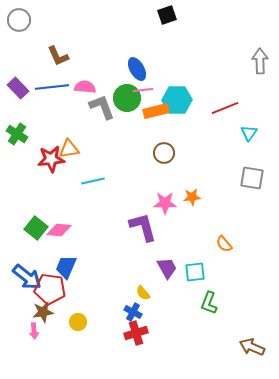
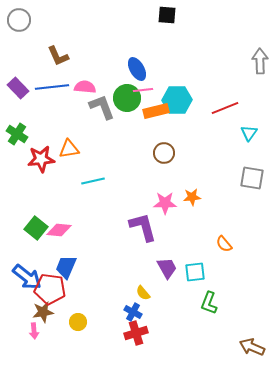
black square: rotated 24 degrees clockwise
red star: moved 10 px left
